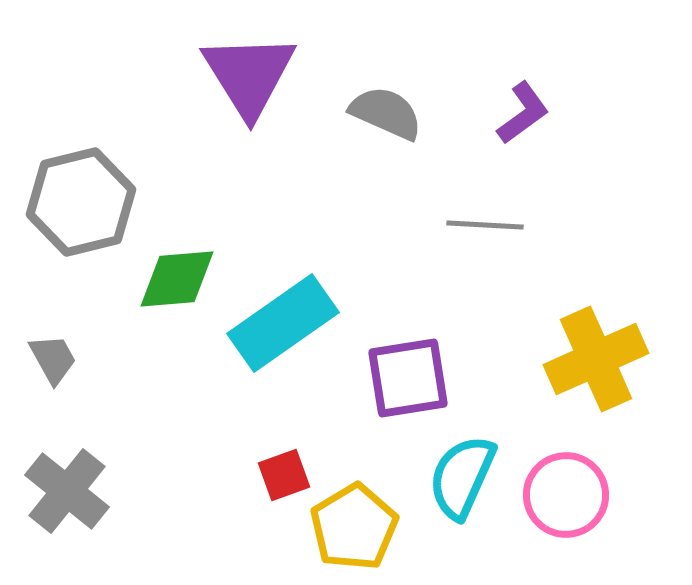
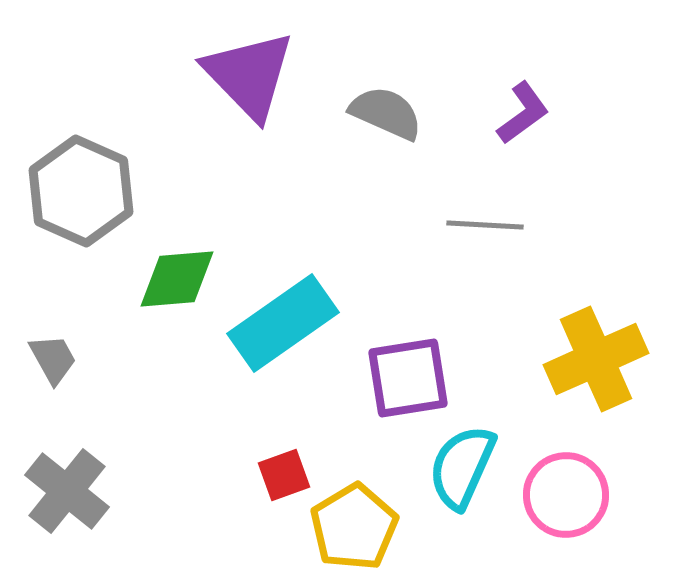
purple triangle: rotated 12 degrees counterclockwise
gray hexagon: moved 11 px up; rotated 22 degrees counterclockwise
cyan semicircle: moved 10 px up
